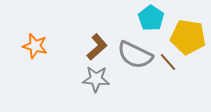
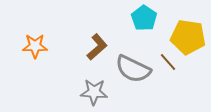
cyan pentagon: moved 7 px left
orange star: rotated 15 degrees counterclockwise
gray semicircle: moved 2 px left, 14 px down
gray star: moved 2 px left, 13 px down
